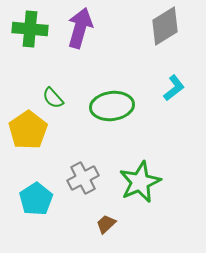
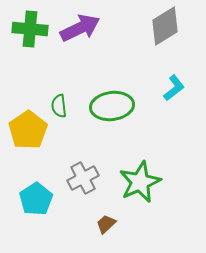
purple arrow: rotated 48 degrees clockwise
green semicircle: moved 6 px right, 8 px down; rotated 35 degrees clockwise
